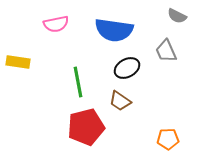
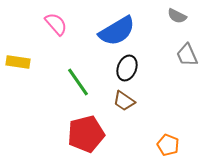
pink semicircle: rotated 120 degrees counterclockwise
blue semicircle: moved 3 px right, 1 px down; rotated 39 degrees counterclockwise
gray trapezoid: moved 21 px right, 4 px down
black ellipse: rotated 40 degrees counterclockwise
green line: rotated 24 degrees counterclockwise
brown trapezoid: moved 4 px right
red pentagon: moved 7 px down
orange pentagon: moved 6 px down; rotated 25 degrees clockwise
